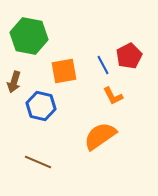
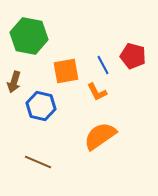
red pentagon: moved 4 px right; rotated 30 degrees counterclockwise
orange square: moved 2 px right
orange L-shape: moved 16 px left, 4 px up
